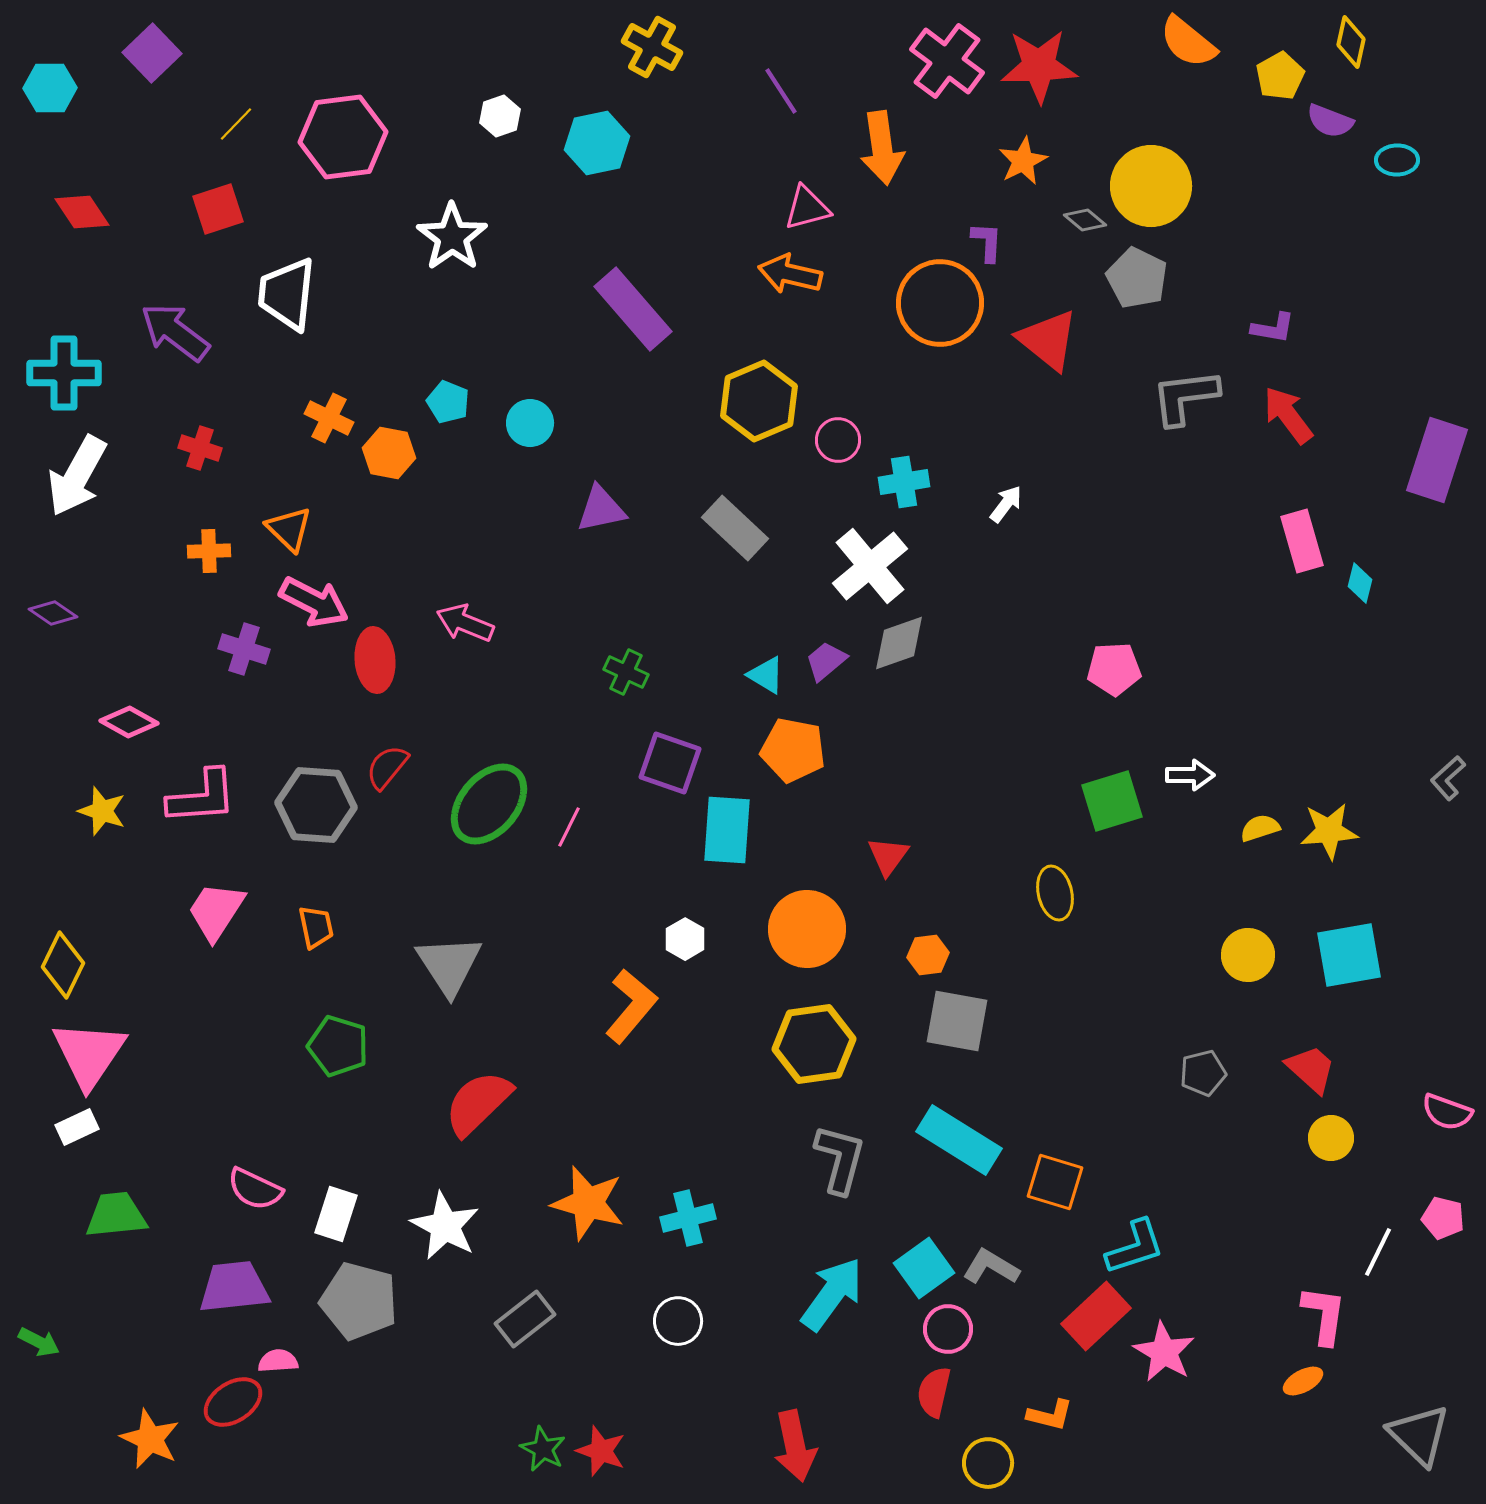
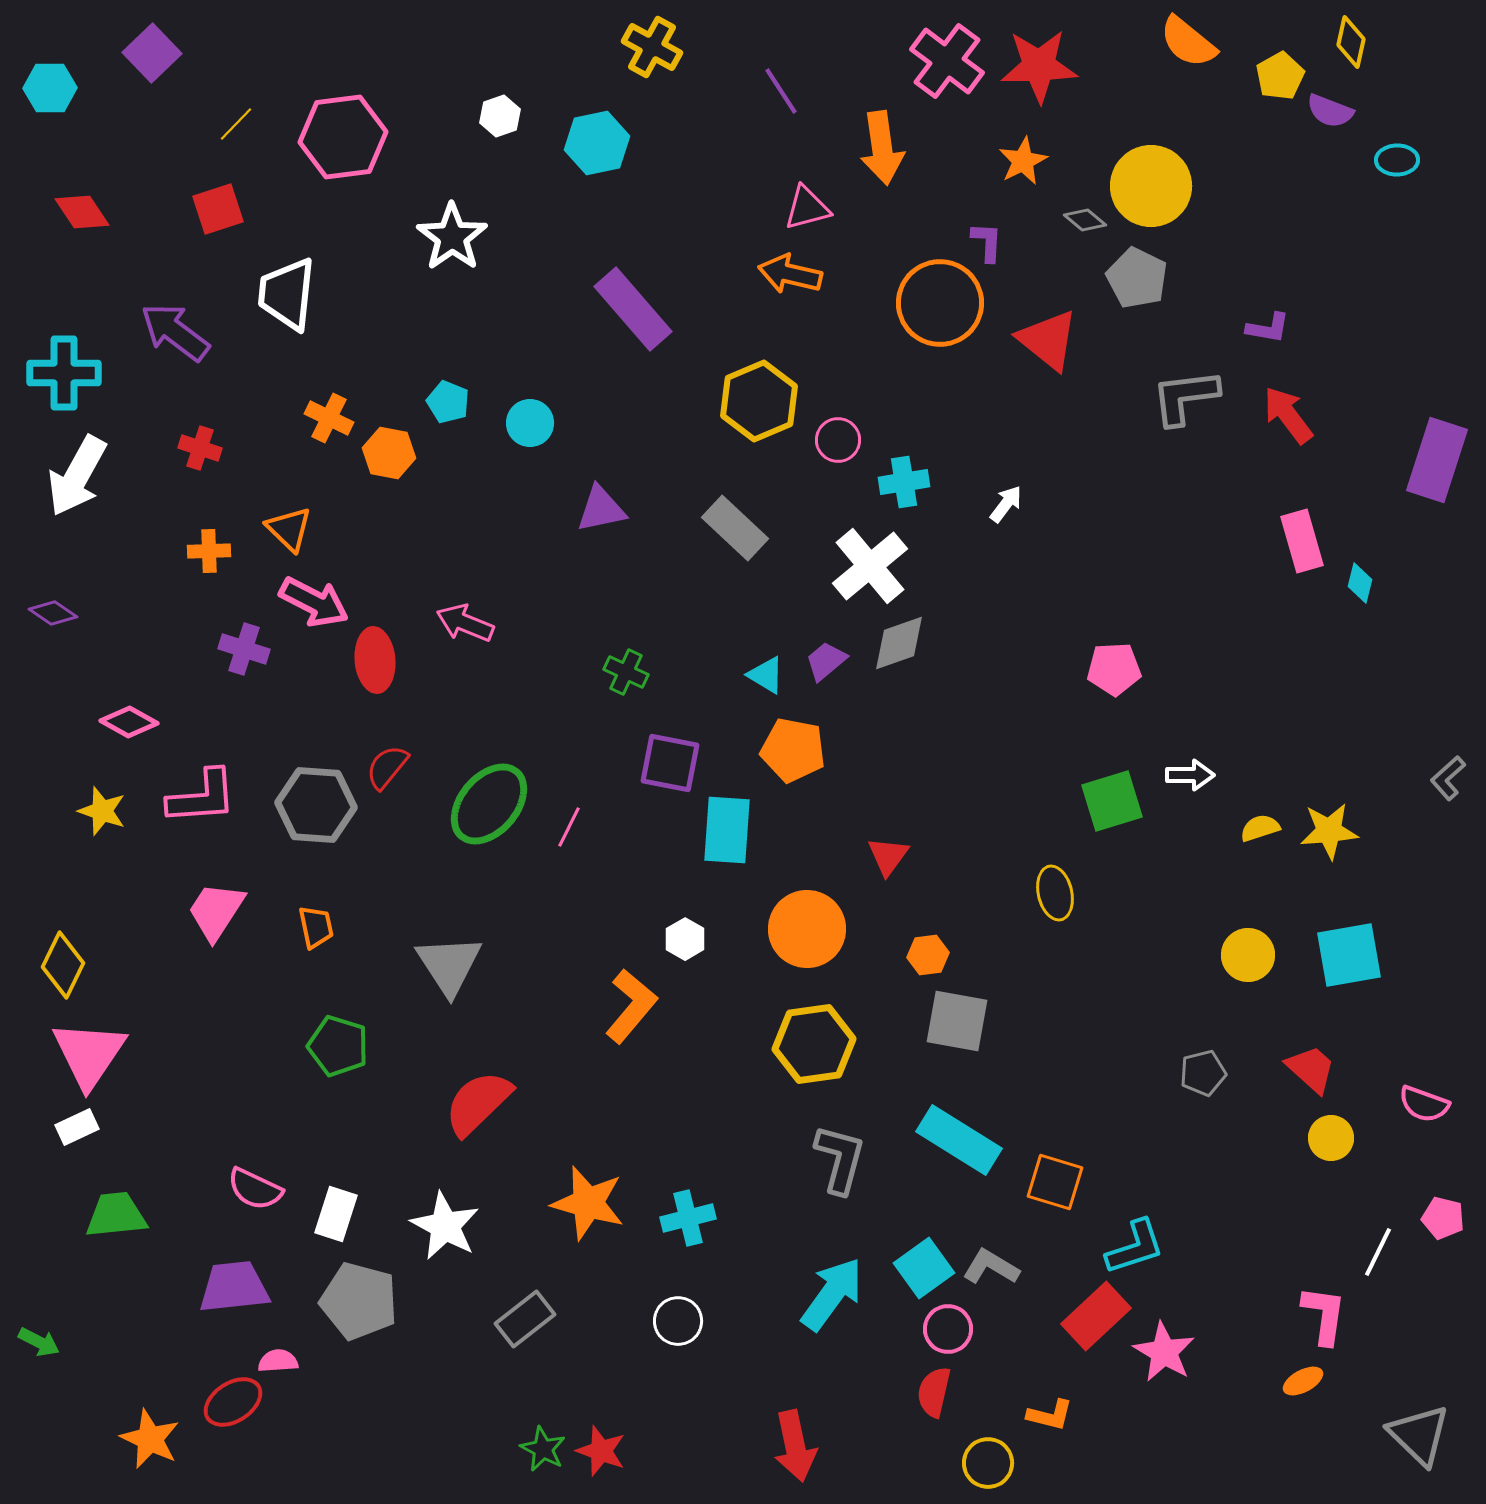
purple semicircle at (1330, 121): moved 10 px up
purple L-shape at (1273, 328): moved 5 px left
purple square at (670, 763): rotated 8 degrees counterclockwise
pink semicircle at (1447, 1112): moved 23 px left, 8 px up
